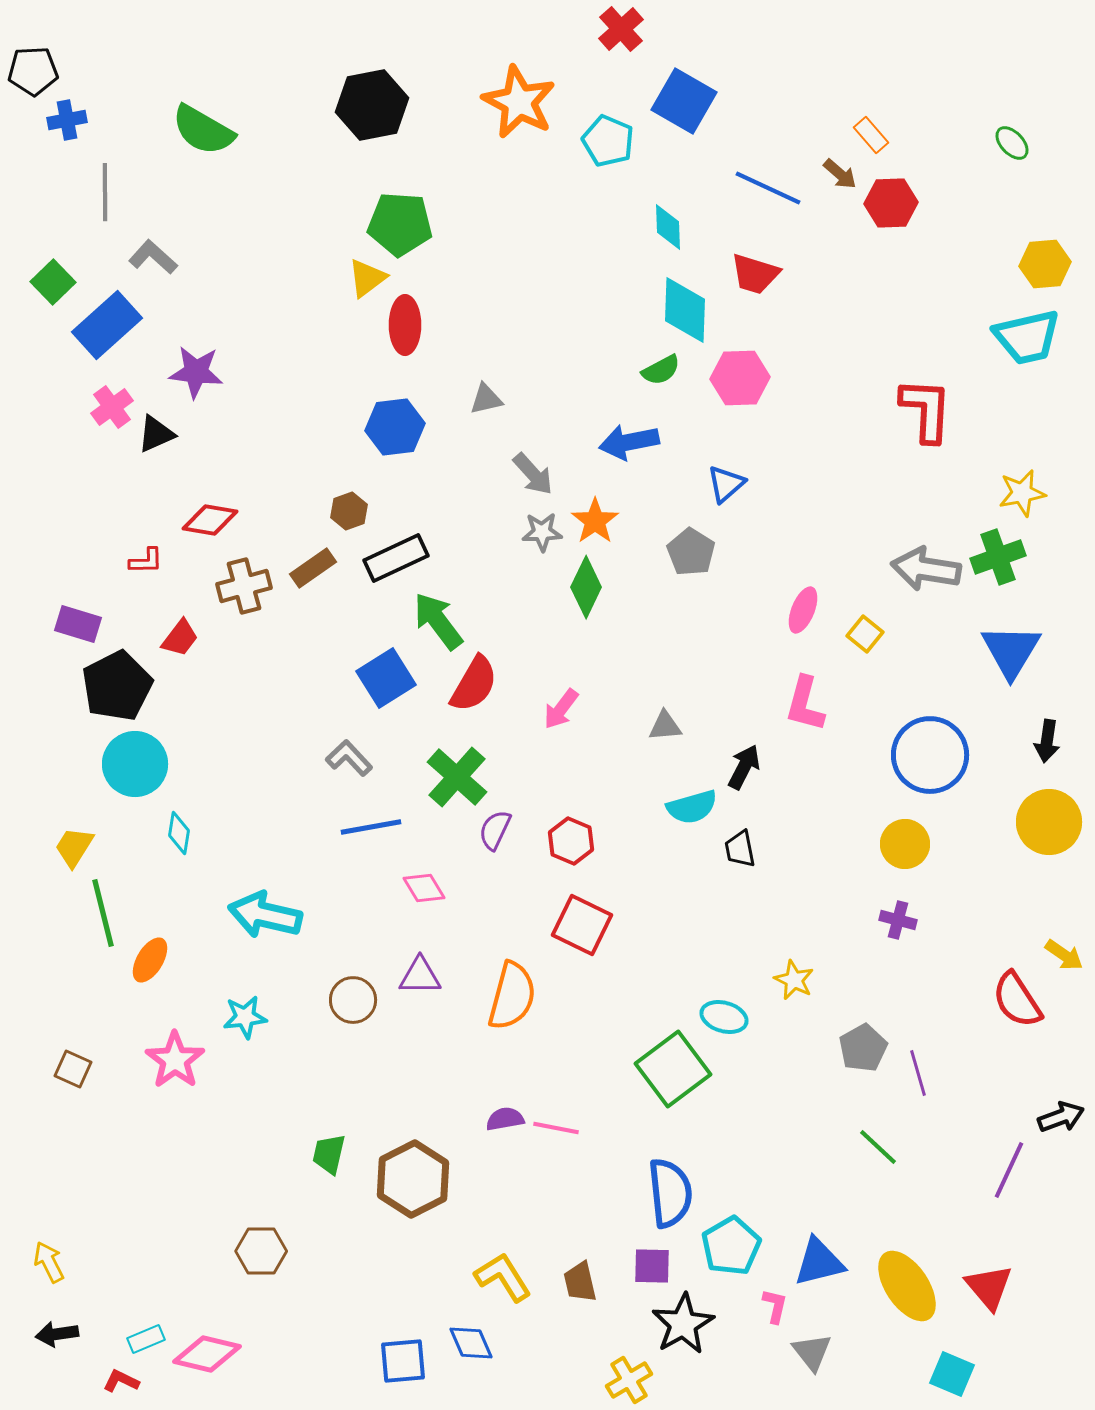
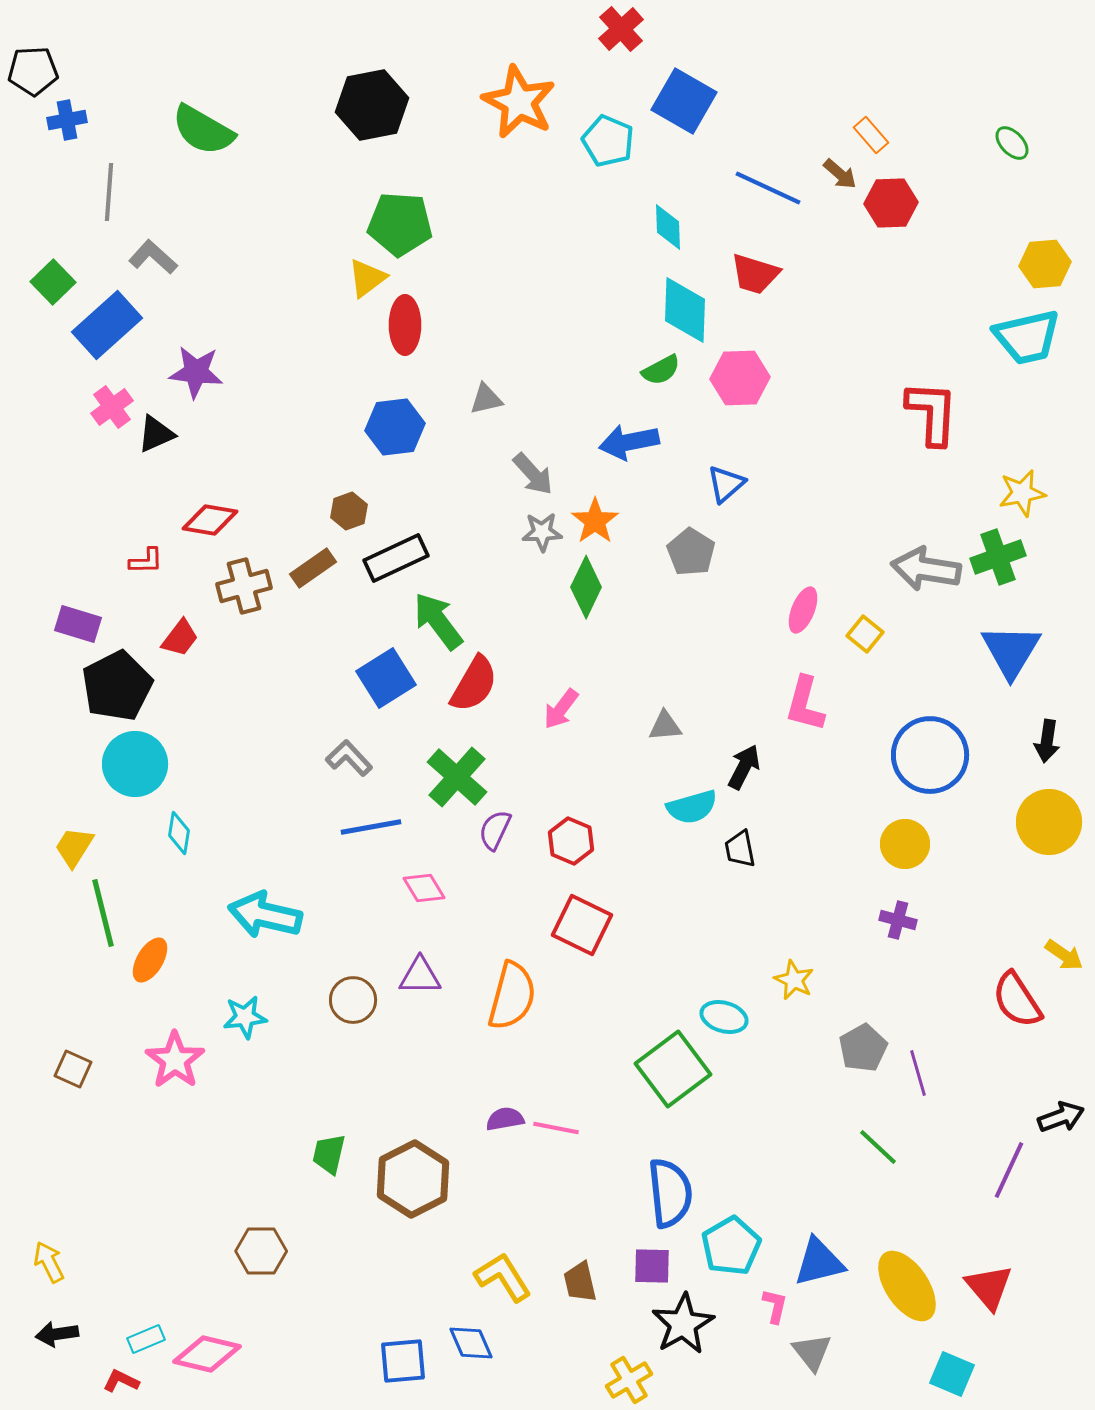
gray line at (105, 192): moved 4 px right; rotated 4 degrees clockwise
red L-shape at (926, 410): moved 6 px right, 3 px down
